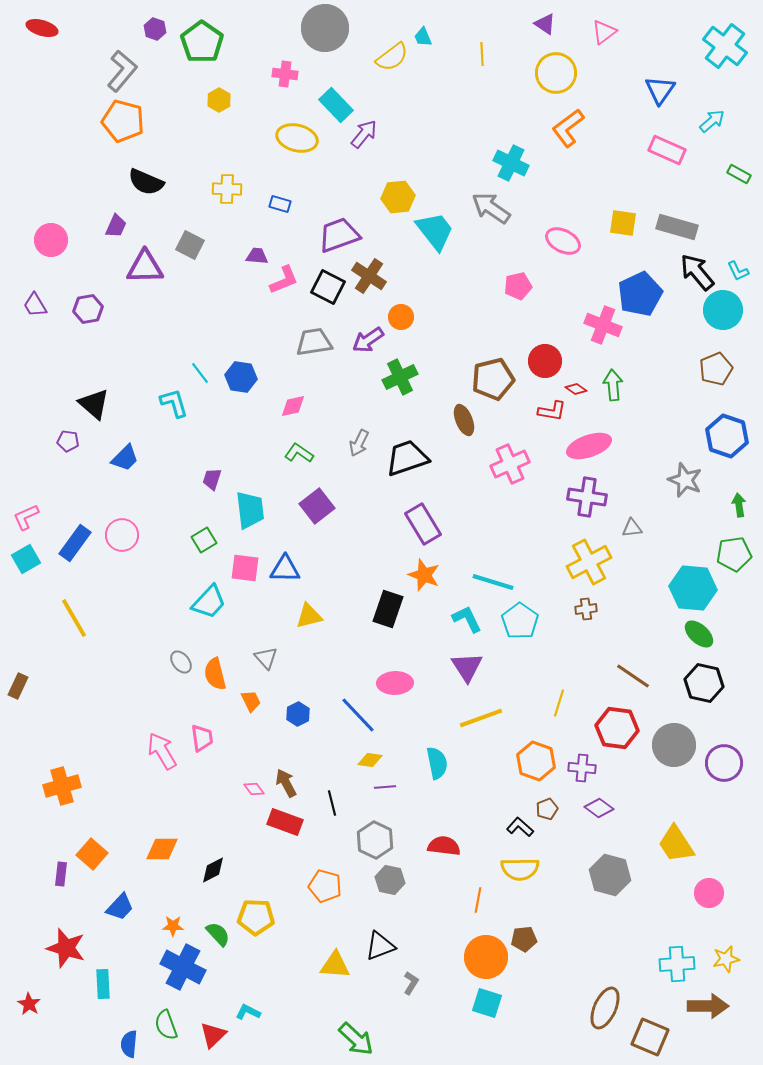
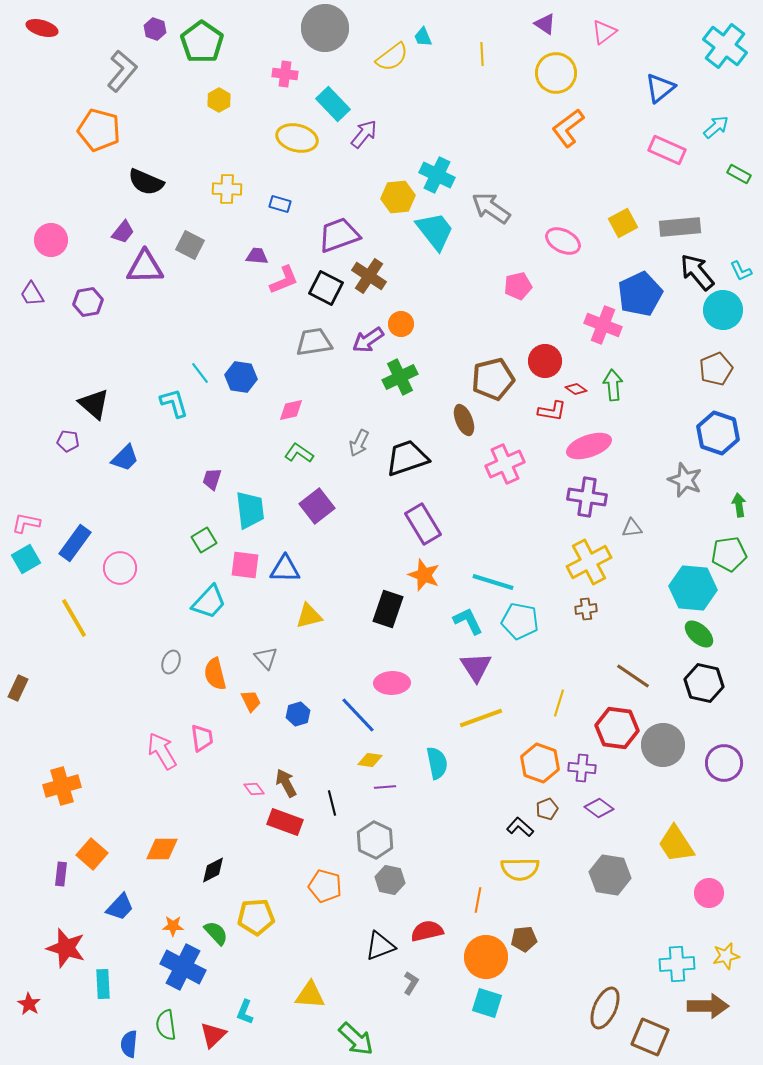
blue triangle at (660, 90): moved 2 px up; rotated 16 degrees clockwise
cyan rectangle at (336, 105): moved 3 px left, 1 px up
orange pentagon at (123, 121): moved 24 px left, 9 px down
cyan arrow at (712, 121): moved 4 px right, 6 px down
cyan cross at (511, 163): moved 74 px left, 12 px down
yellow square at (623, 223): rotated 36 degrees counterclockwise
purple trapezoid at (116, 226): moved 7 px right, 6 px down; rotated 15 degrees clockwise
gray rectangle at (677, 227): moved 3 px right; rotated 21 degrees counterclockwise
cyan L-shape at (738, 271): moved 3 px right
black square at (328, 287): moved 2 px left, 1 px down
purple trapezoid at (35, 305): moved 3 px left, 11 px up
purple hexagon at (88, 309): moved 7 px up
orange circle at (401, 317): moved 7 px down
pink diamond at (293, 406): moved 2 px left, 4 px down
blue hexagon at (727, 436): moved 9 px left, 3 px up
pink cross at (510, 464): moved 5 px left
pink L-shape at (26, 517): moved 6 px down; rotated 36 degrees clockwise
pink circle at (122, 535): moved 2 px left, 33 px down
green pentagon at (734, 554): moved 5 px left
pink square at (245, 568): moved 3 px up
cyan L-shape at (467, 619): moved 1 px right, 2 px down
cyan pentagon at (520, 621): rotated 24 degrees counterclockwise
gray ellipse at (181, 662): moved 10 px left; rotated 60 degrees clockwise
purple triangle at (467, 667): moved 9 px right
pink ellipse at (395, 683): moved 3 px left
brown rectangle at (18, 686): moved 2 px down
blue hexagon at (298, 714): rotated 10 degrees clockwise
gray circle at (674, 745): moved 11 px left
orange hexagon at (536, 761): moved 4 px right, 2 px down
red semicircle at (444, 846): moved 17 px left, 85 px down; rotated 20 degrees counterclockwise
gray hexagon at (610, 875): rotated 6 degrees counterclockwise
yellow pentagon at (256, 917): rotated 6 degrees counterclockwise
green semicircle at (218, 934): moved 2 px left, 1 px up
yellow star at (726, 959): moved 3 px up
yellow triangle at (335, 965): moved 25 px left, 30 px down
cyan L-shape at (248, 1012): moved 3 px left; rotated 95 degrees counterclockwise
green semicircle at (166, 1025): rotated 12 degrees clockwise
